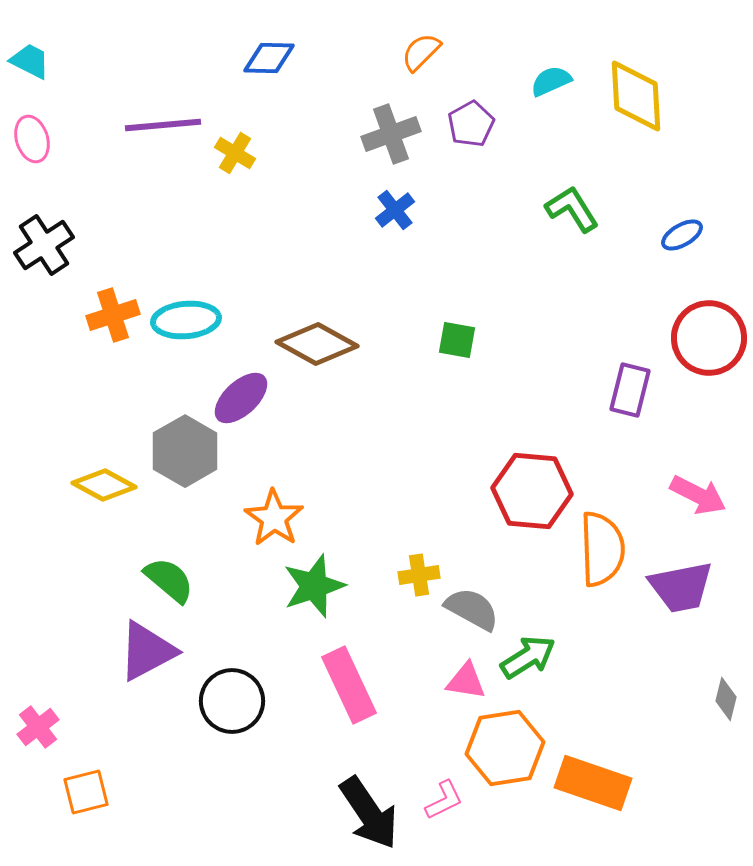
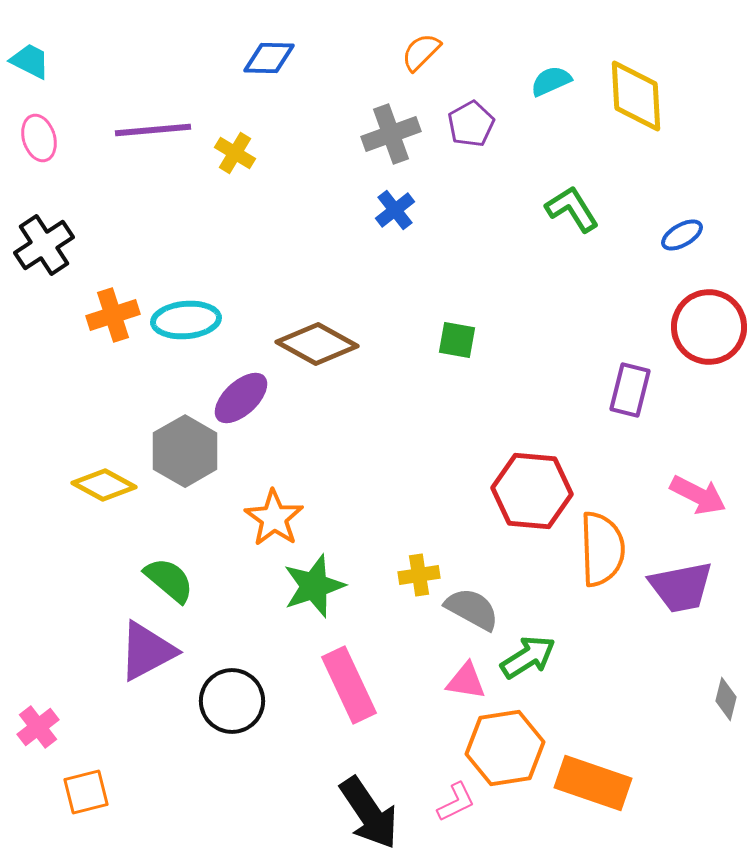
purple line at (163, 125): moved 10 px left, 5 px down
pink ellipse at (32, 139): moved 7 px right, 1 px up
red circle at (709, 338): moved 11 px up
pink L-shape at (444, 800): moved 12 px right, 2 px down
